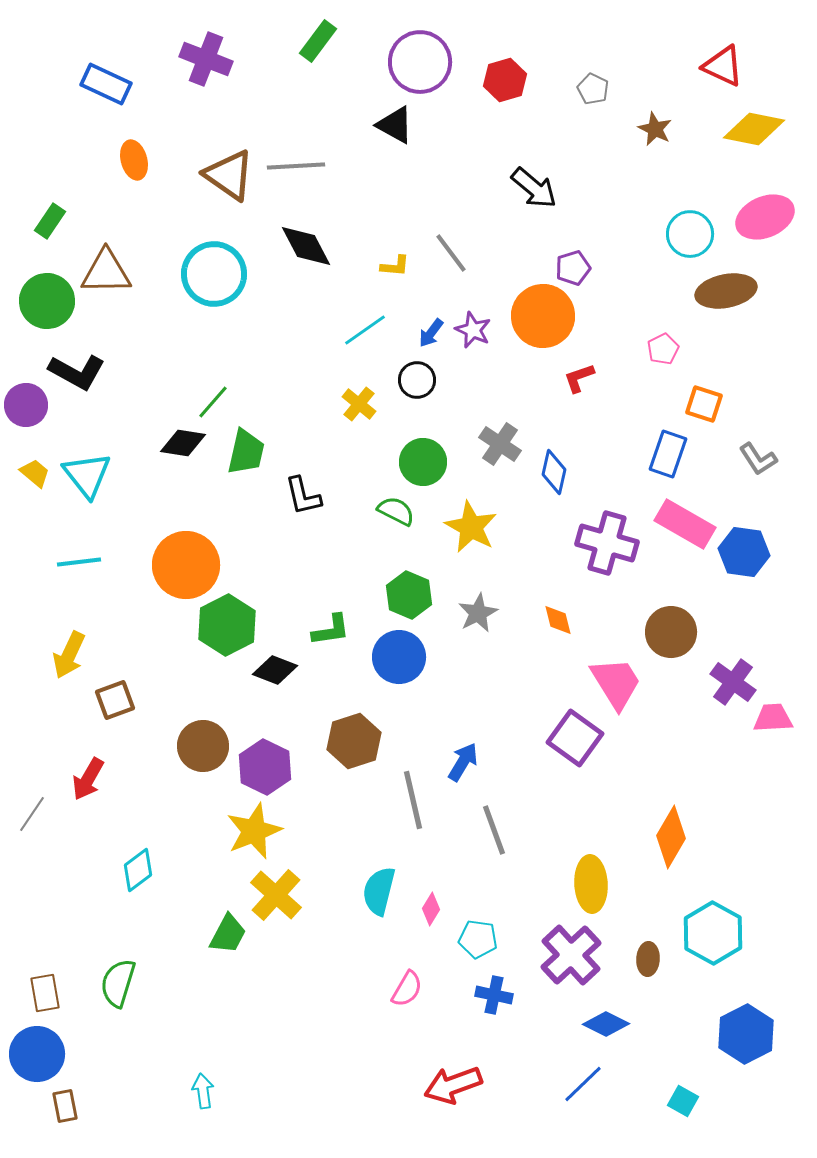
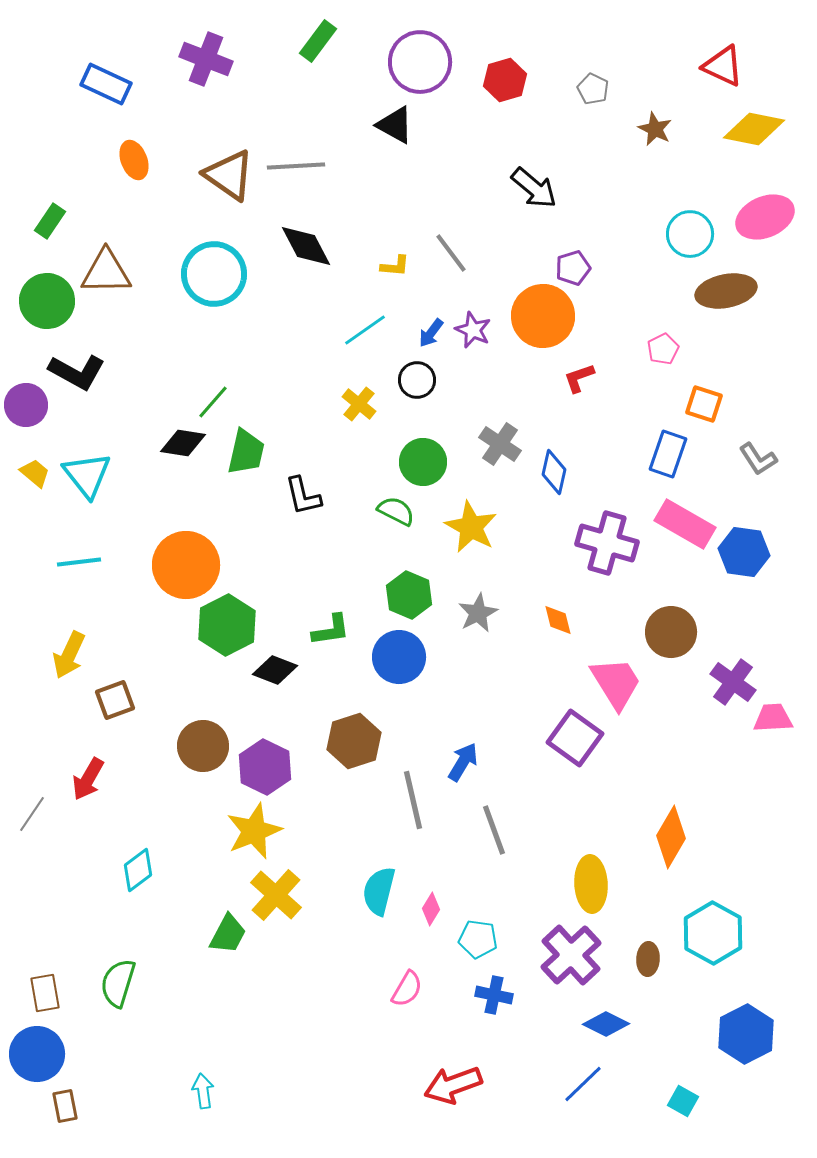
orange ellipse at (134, 160): rotated 6 degrees counterclockwise
